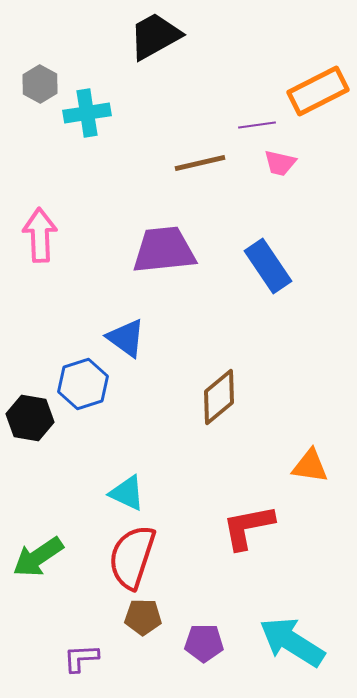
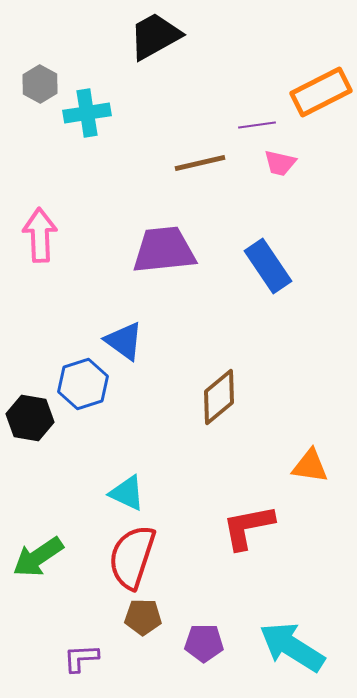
orange rectangle: moved 3 px right, 1 px down
blue triangle: moved 2 px left, 3 px down
cyan arrow: moved 5 px down
